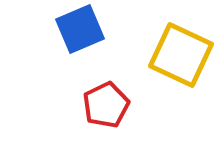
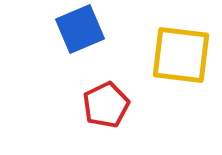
yellow square: rotated 18 degrees counterclockwise
